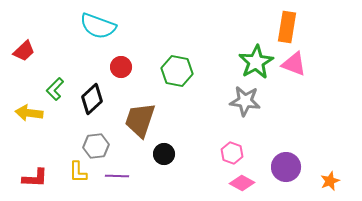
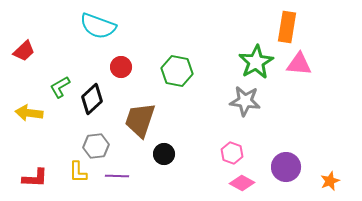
pink triangle: moved 5 px right; rotated 16 degrees counterclockwise
green L-shape: moved 5 px right, 2 px up; rotated 15 degrees clockwise
